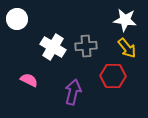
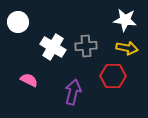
white circle: moved 1 px right, 3 px down
yellow arrow: rotated 40 degrees counterclockwise
